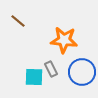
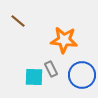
blue circle: moved 3 px down
